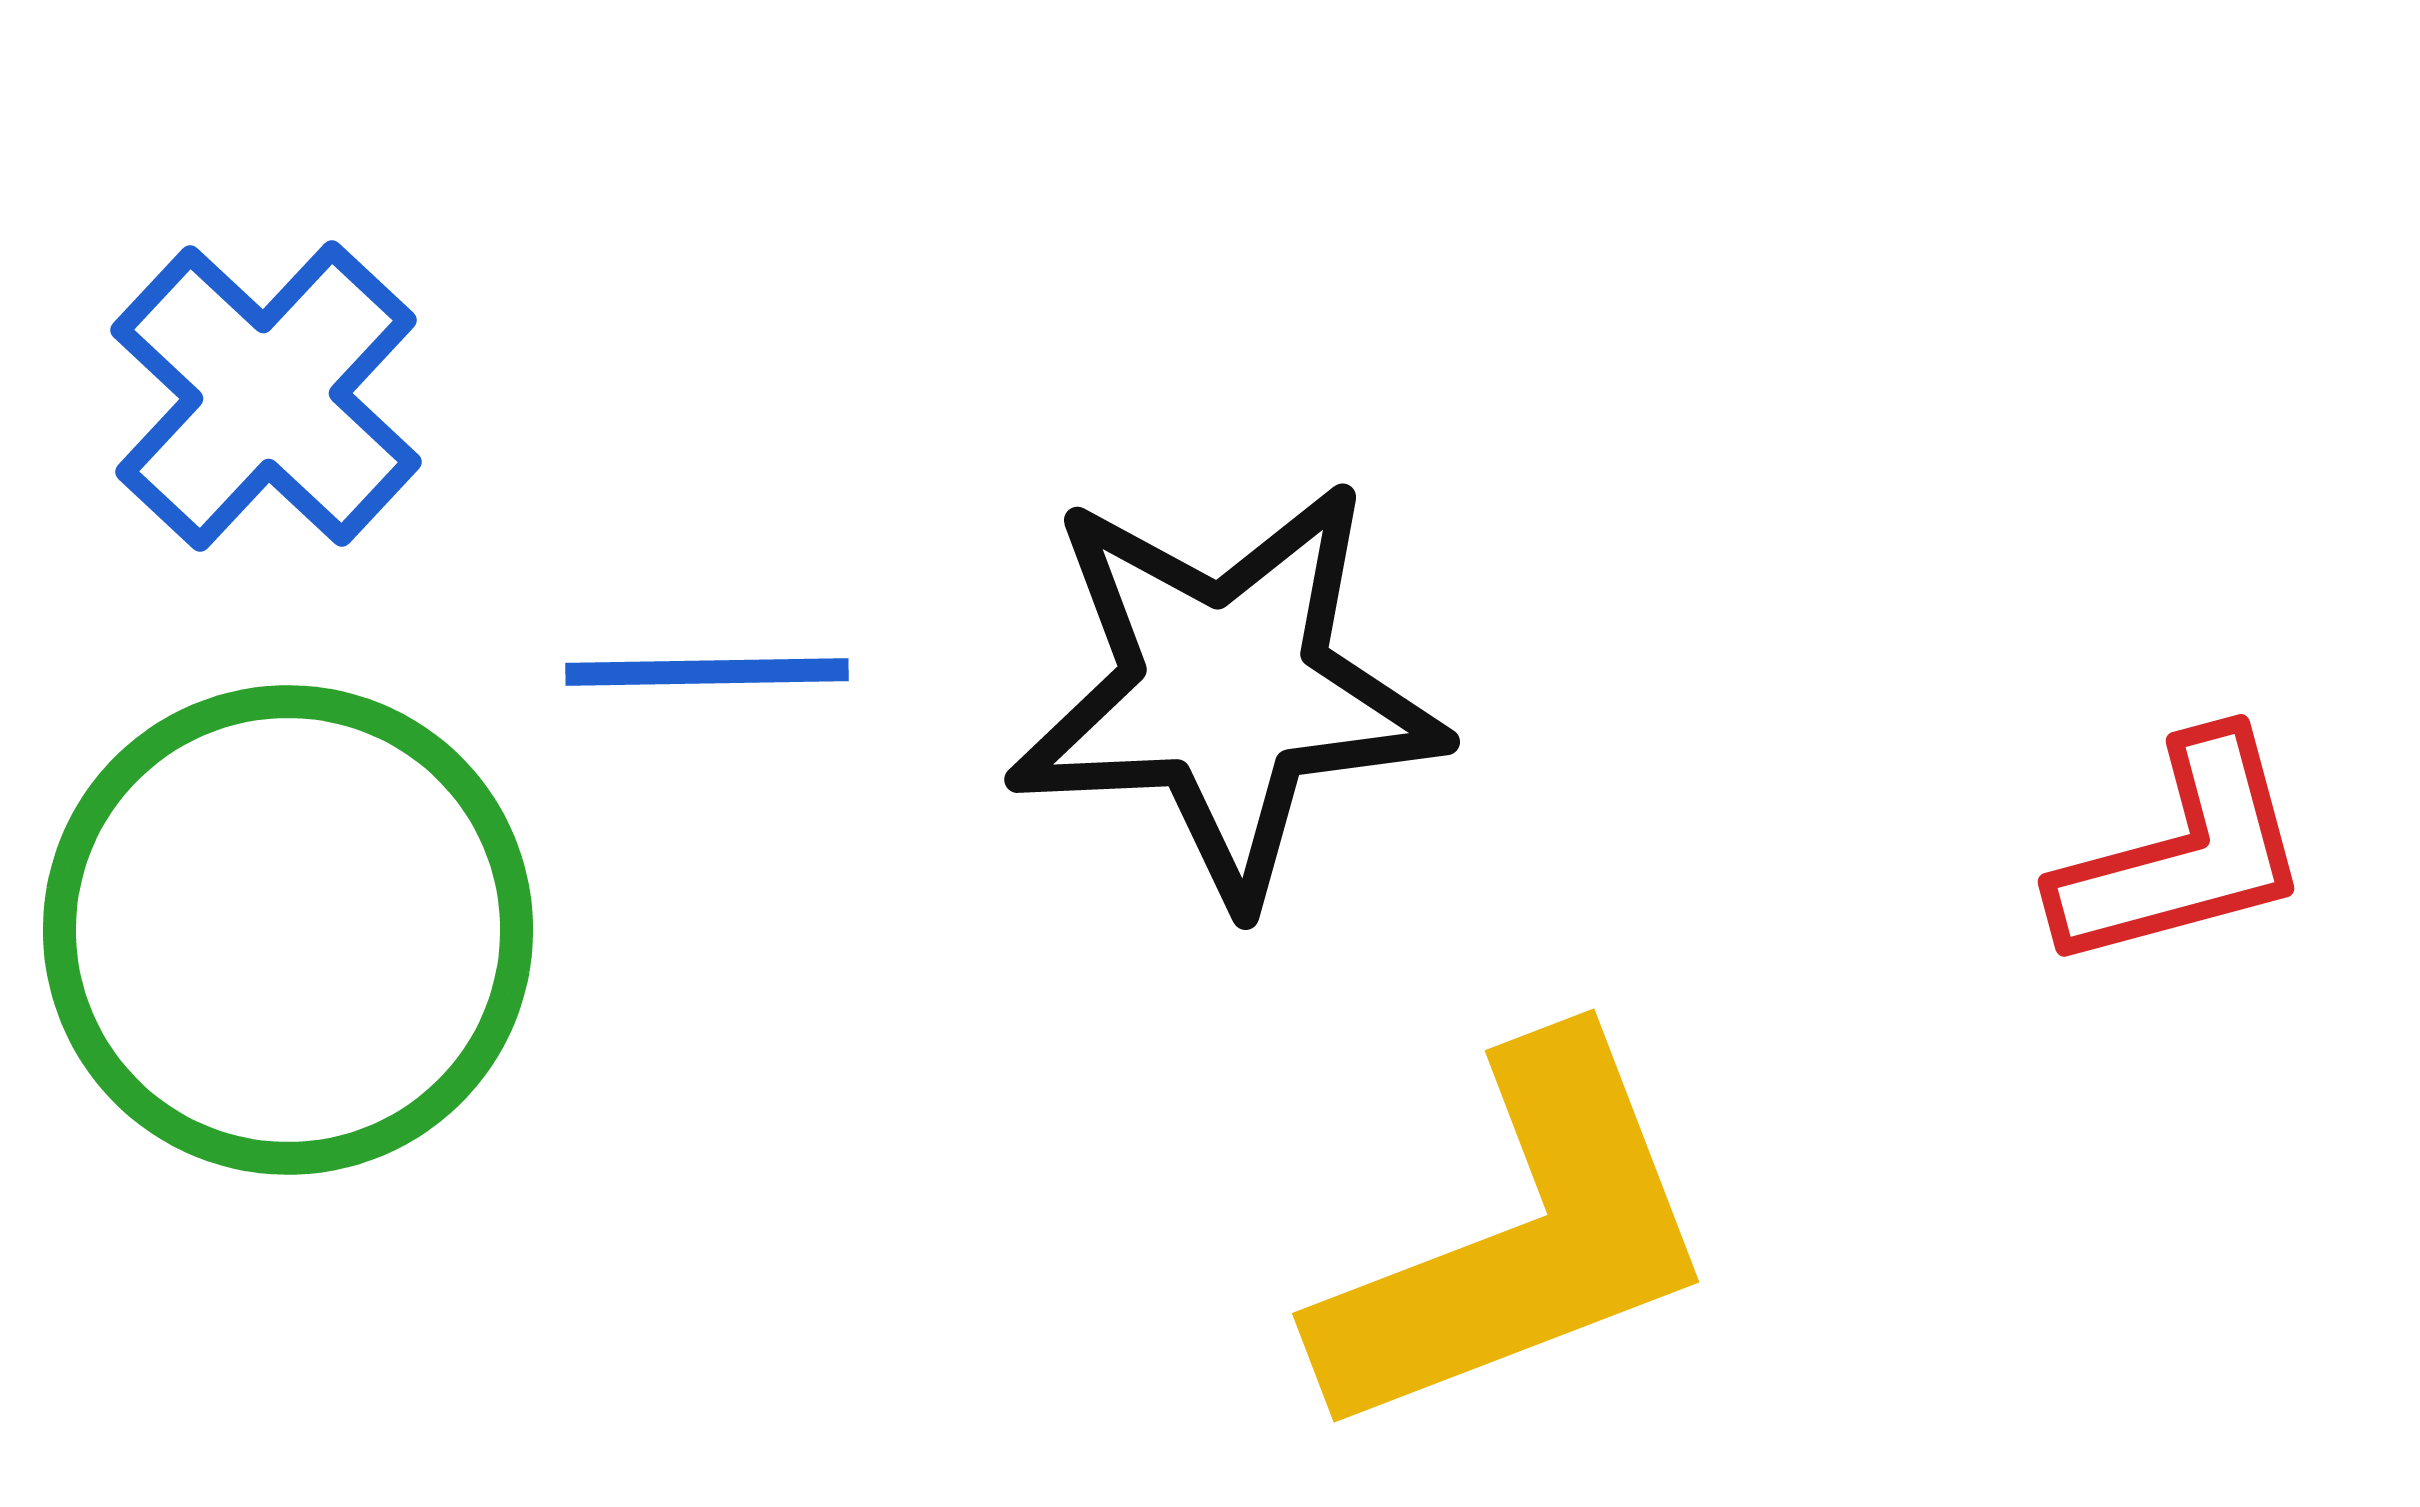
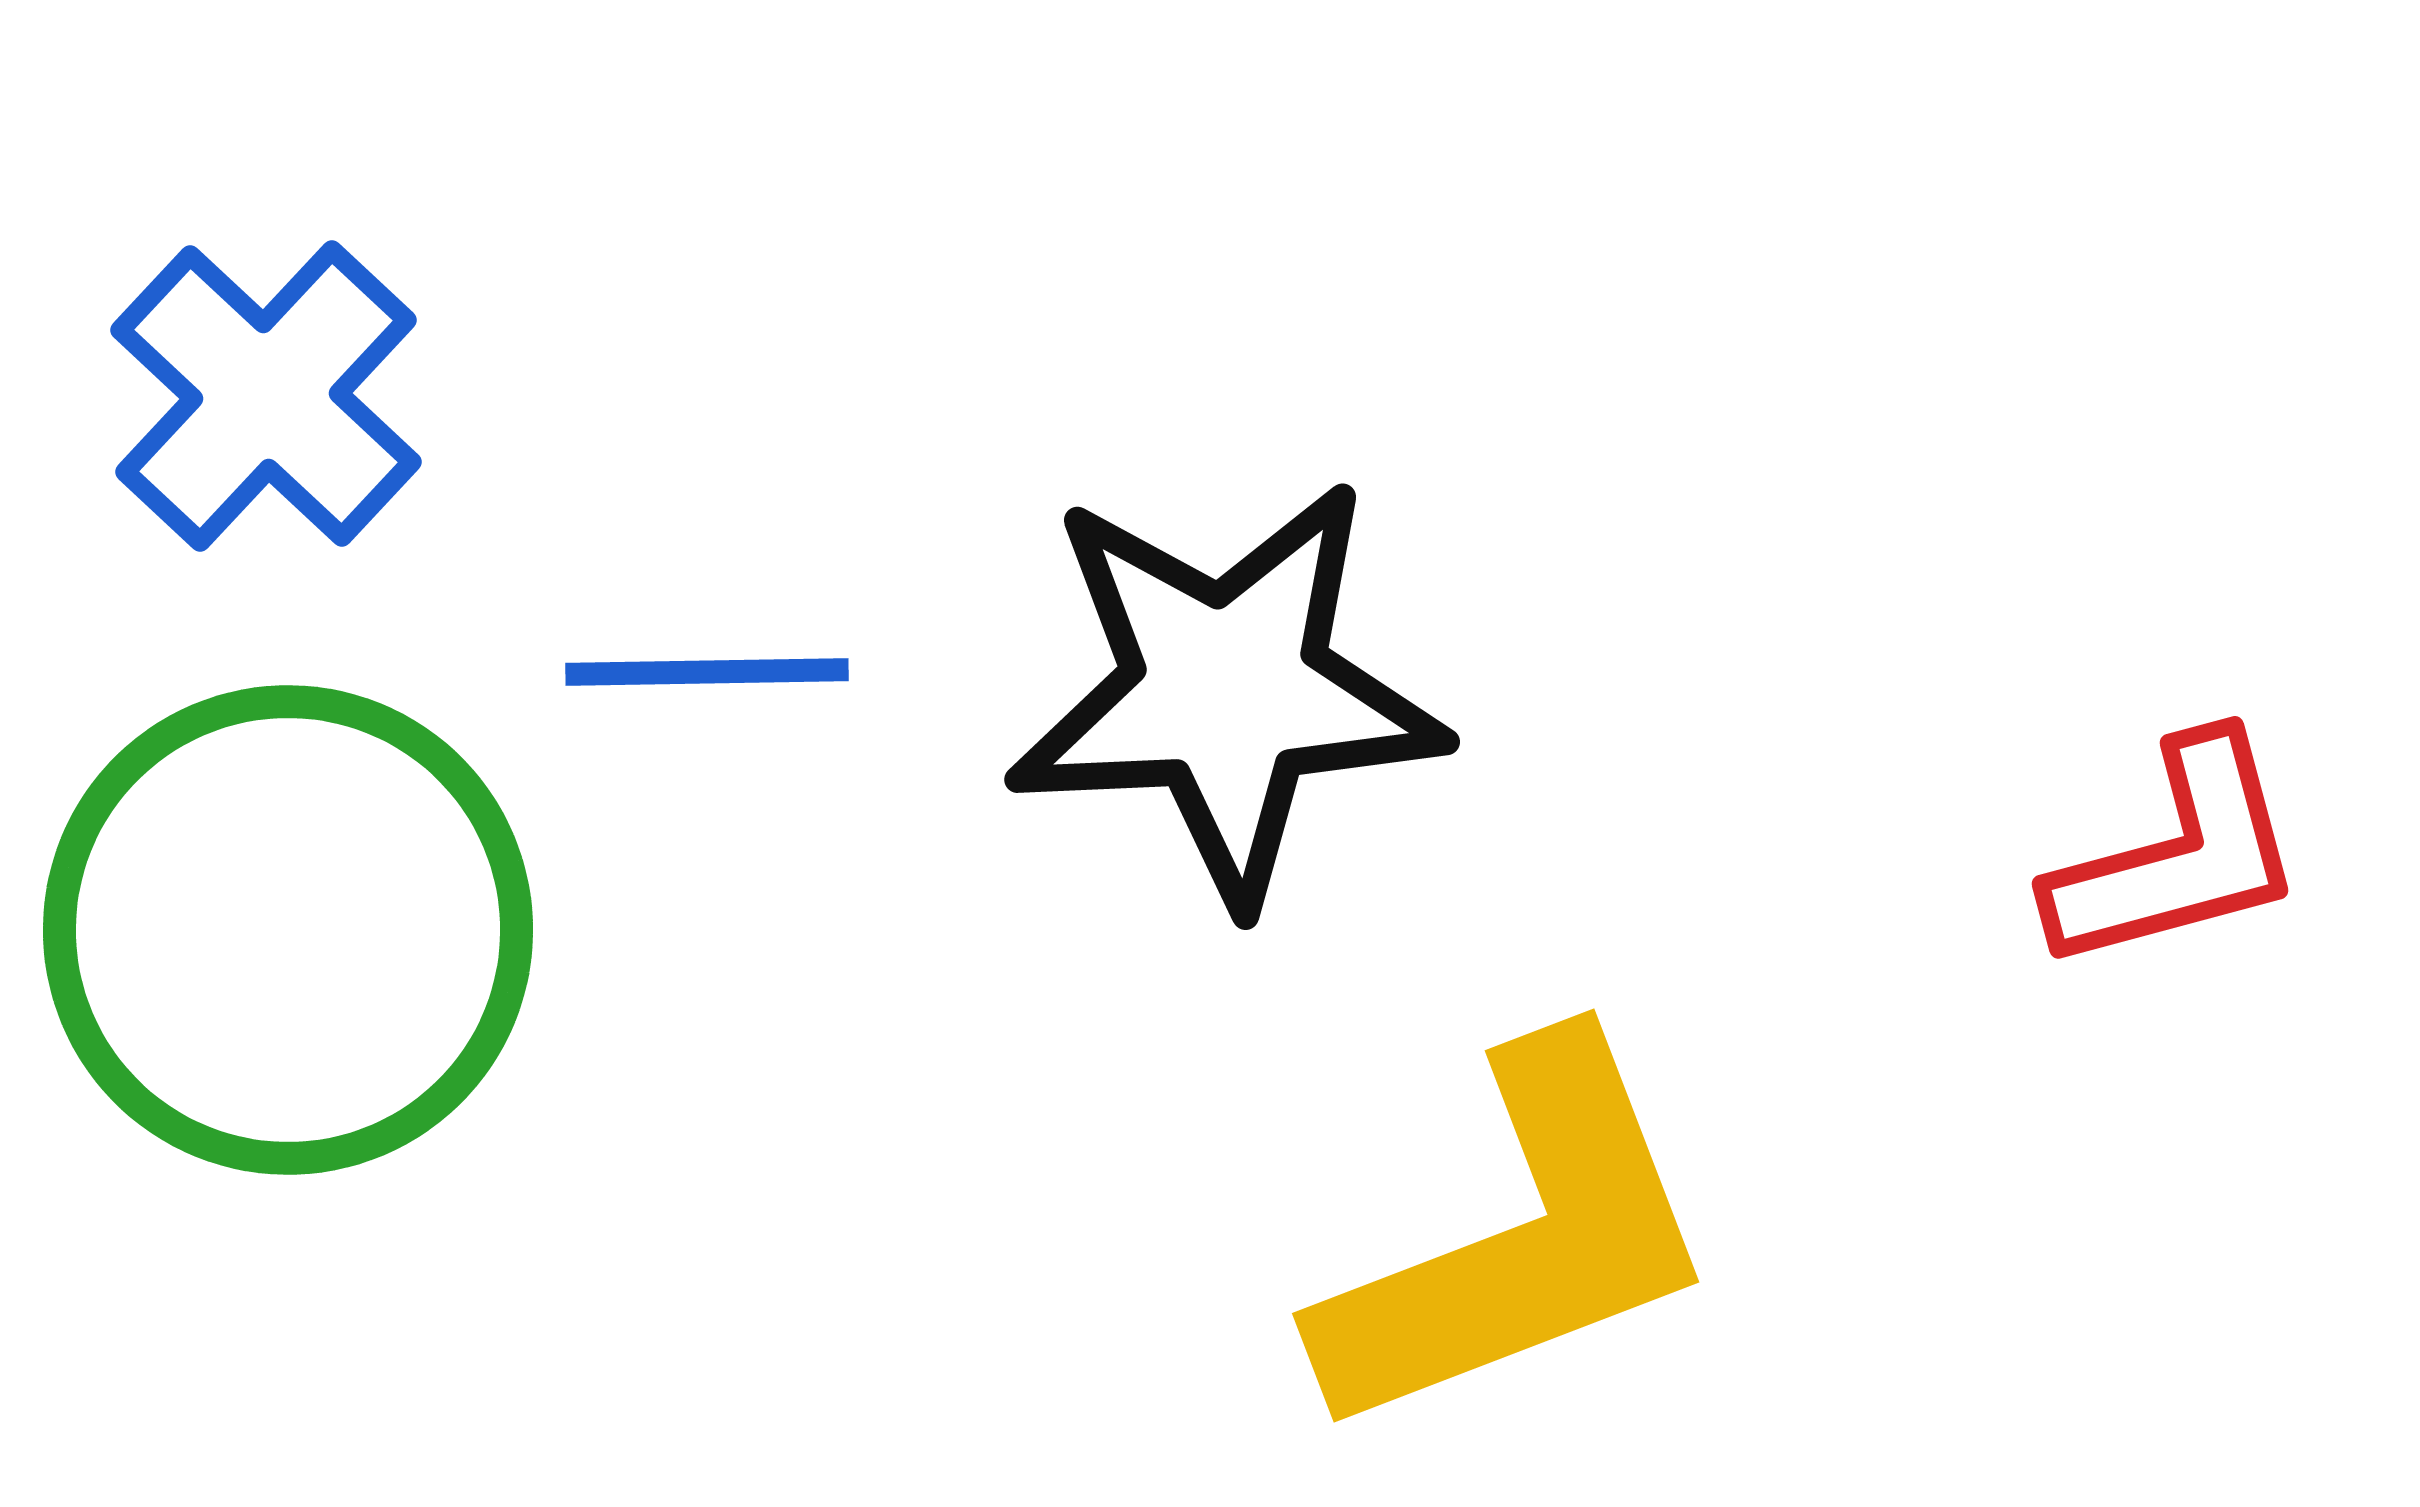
red L-shape: moved 6 px left, 2 px down
